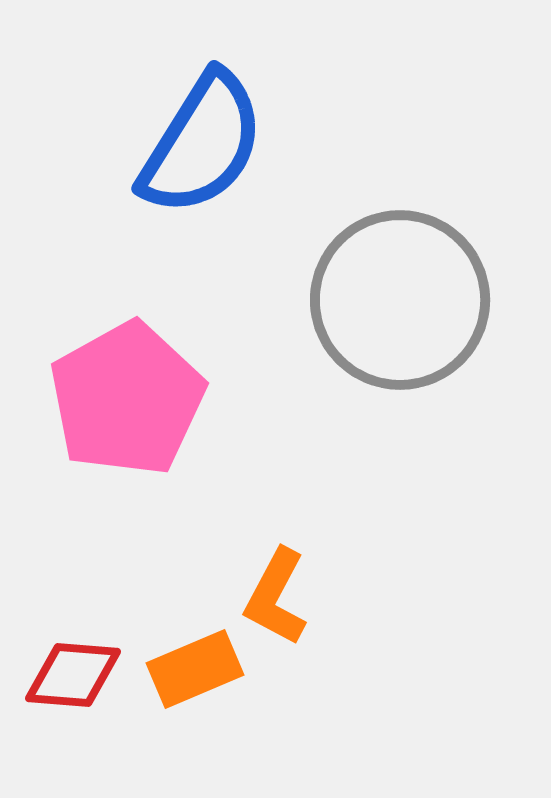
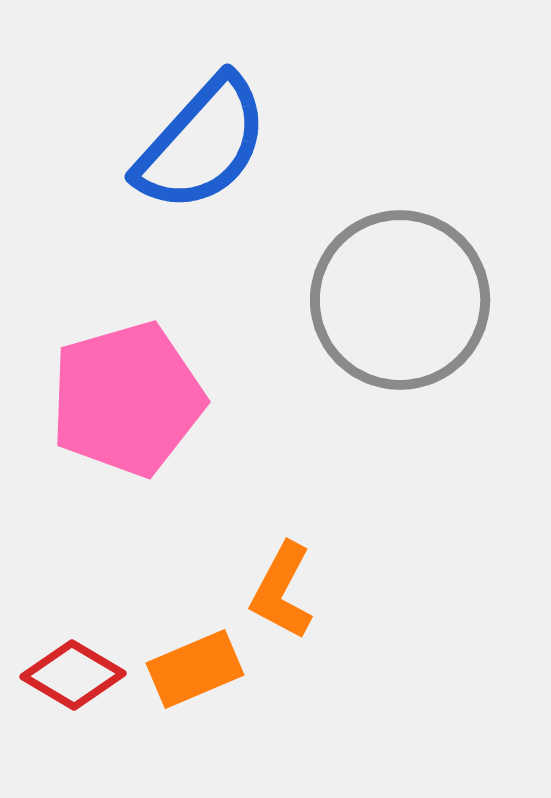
blue semicircle: rotated 10 degrees clockwise
pink pentagon: rotated 13 degrees clockwise
orange L-shape: moved 6 px right, 6 px up
red diamond: rotated 26 degrees clockwise
